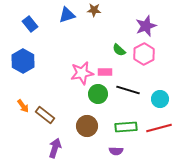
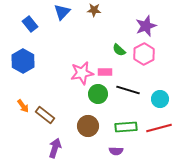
blue triangle: moved 5 px left, 3 px up; rotated 30 degrees counterclockwise
brown circle: moved 1 px right
